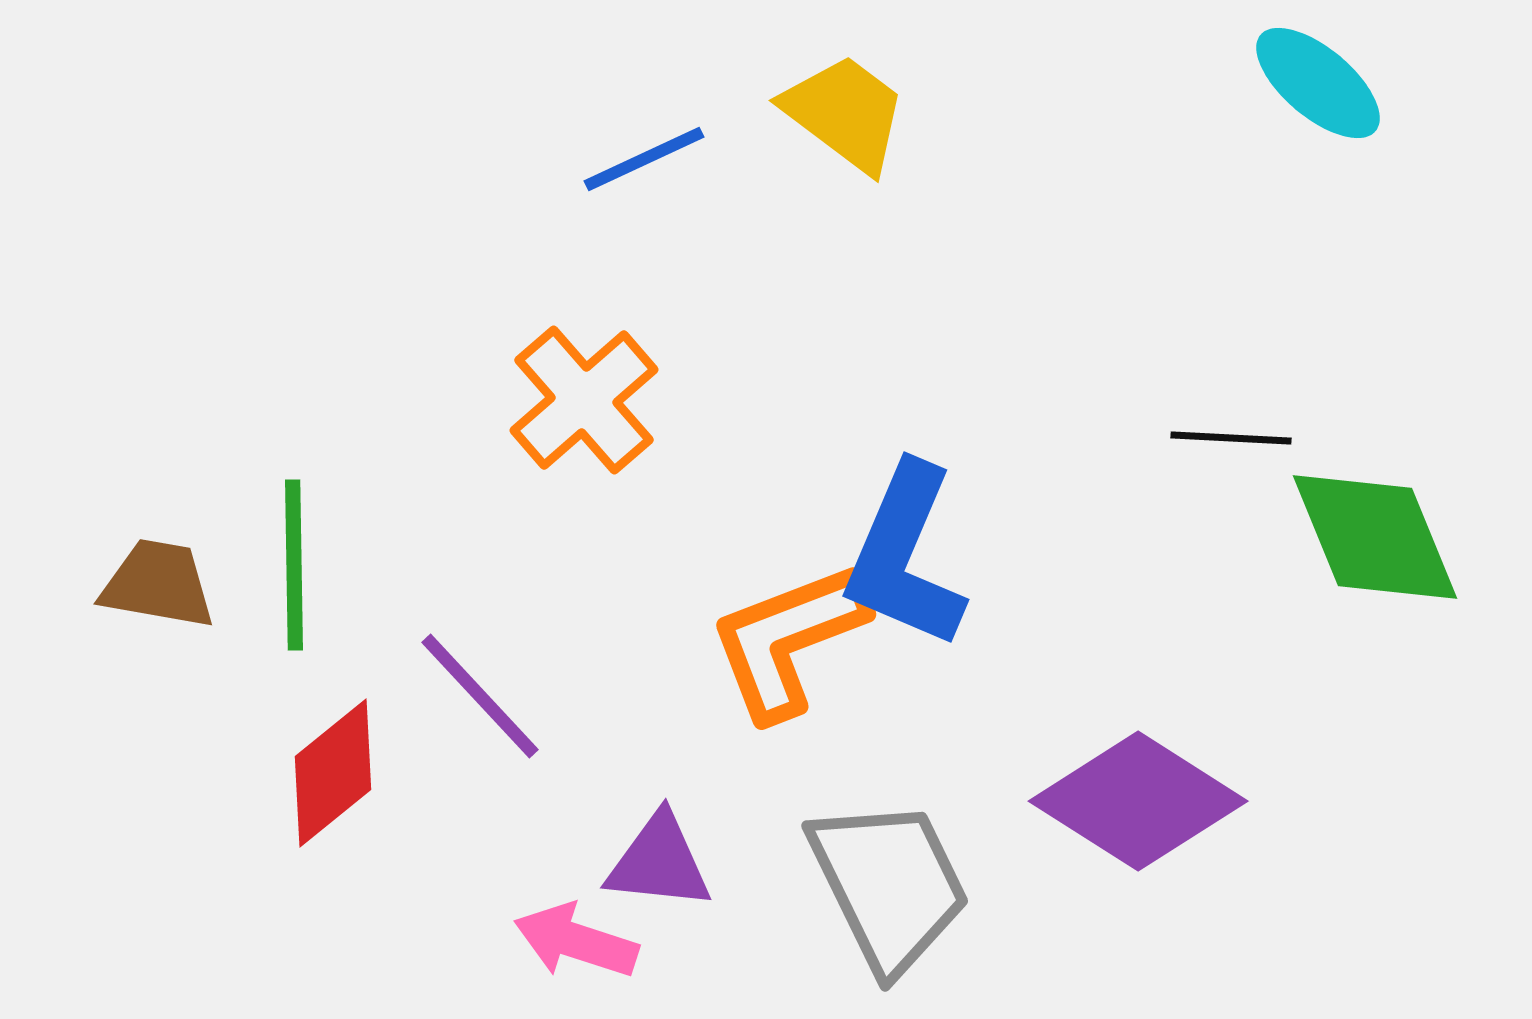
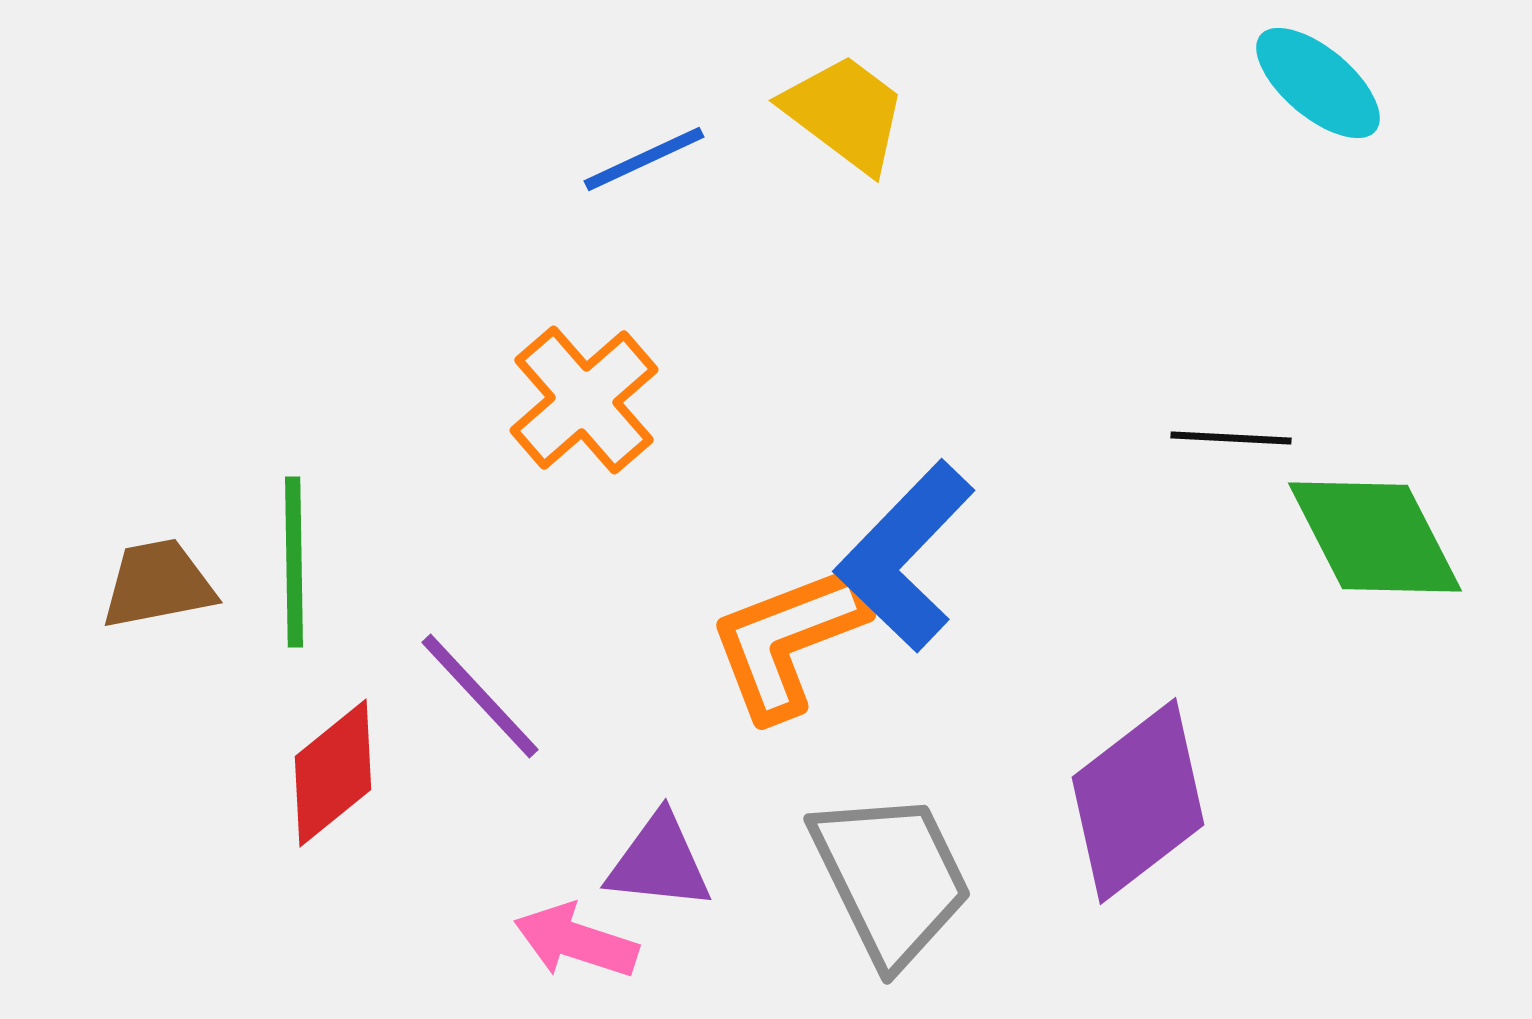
green diamond: rotated 5 degrees counterclockwise
blue L-shape: rotated 21 degrees clockwise
green line: moved 3 px up
brown trapezoid: rotated 21 degrees counterclockwise
purple diamond: rotated 70 degrees counterclockwise
gray trapezoid: moved 2 px right, 7 px up
